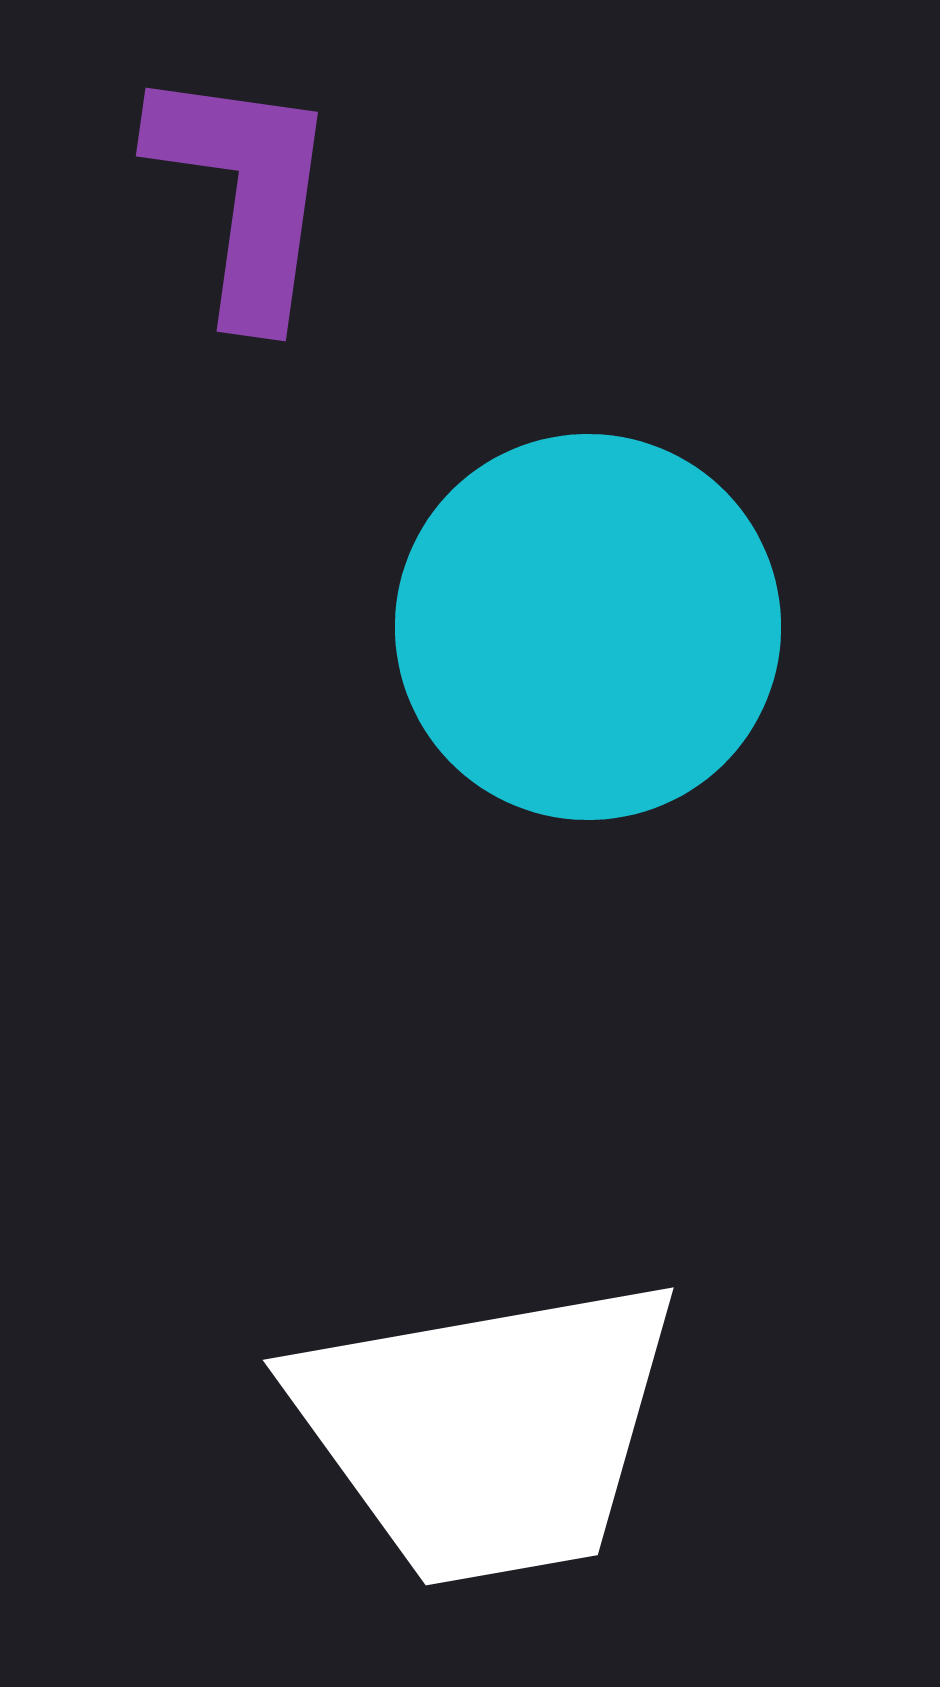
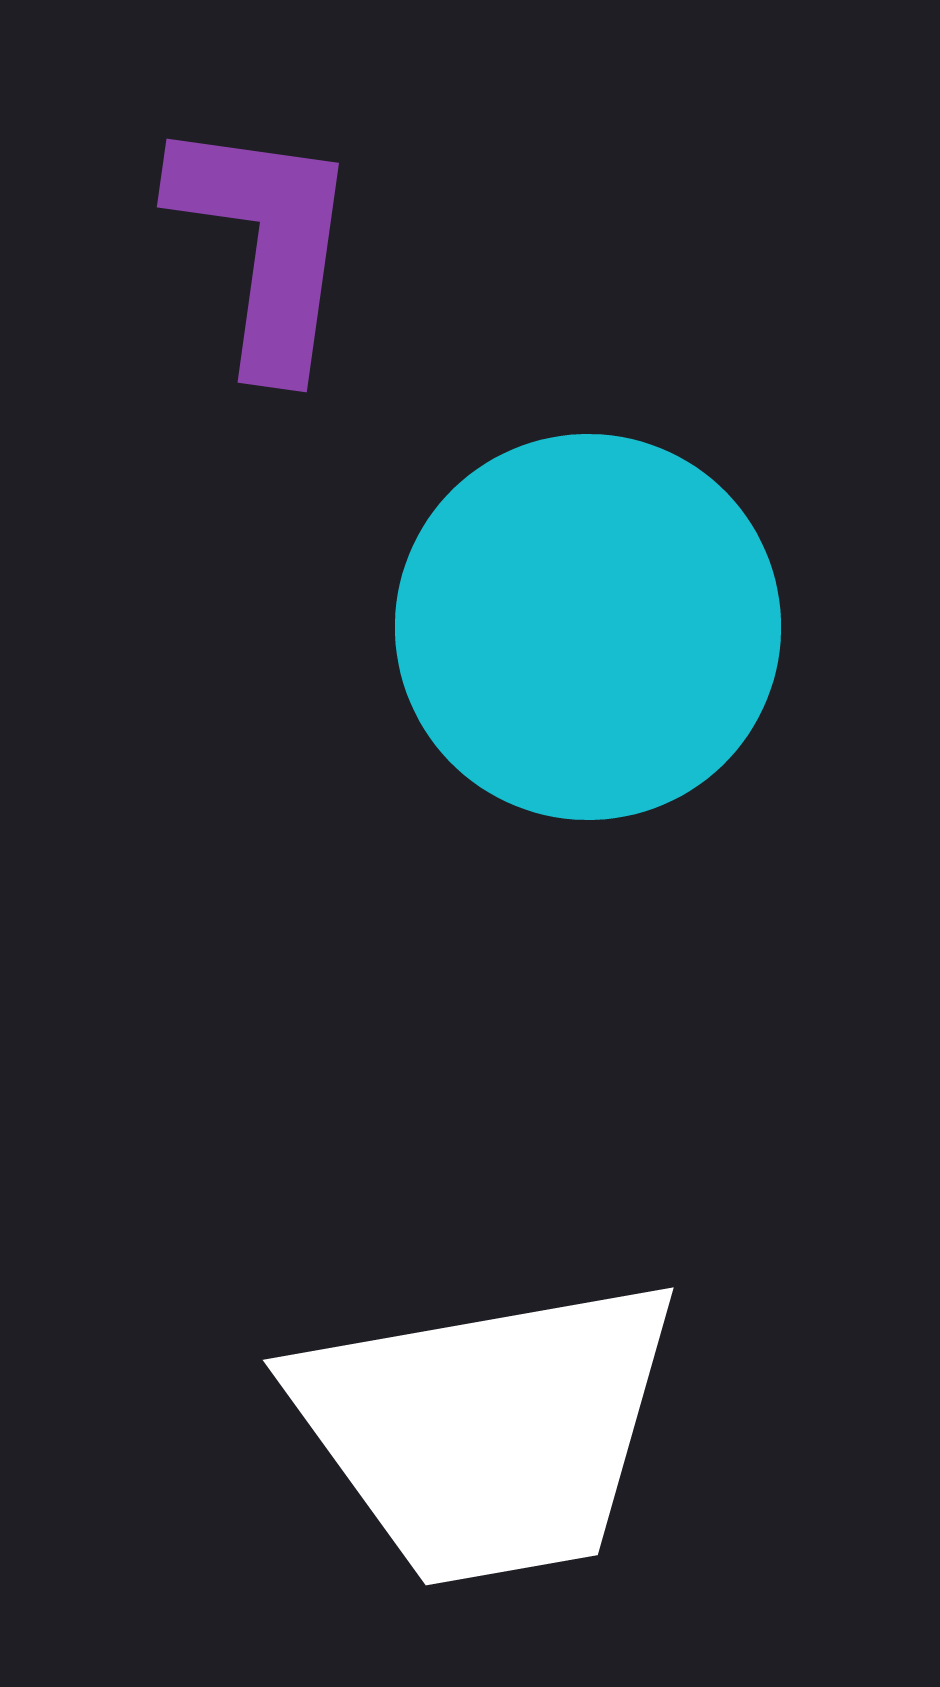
purple L-shape: moved 21 px right, 51 px down
